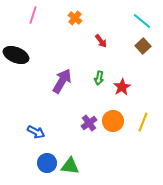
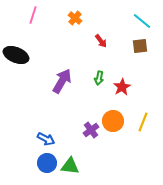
brown square: moved 3 px left; rotated 35 degrees clockwise
purple cross: moved 2 px right, 7 px down
blue arrow: moved 10 px right, 7 px down
